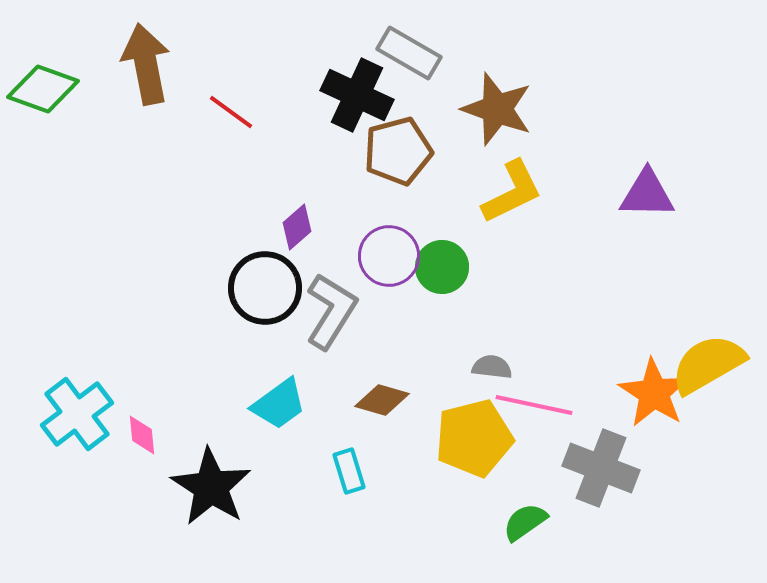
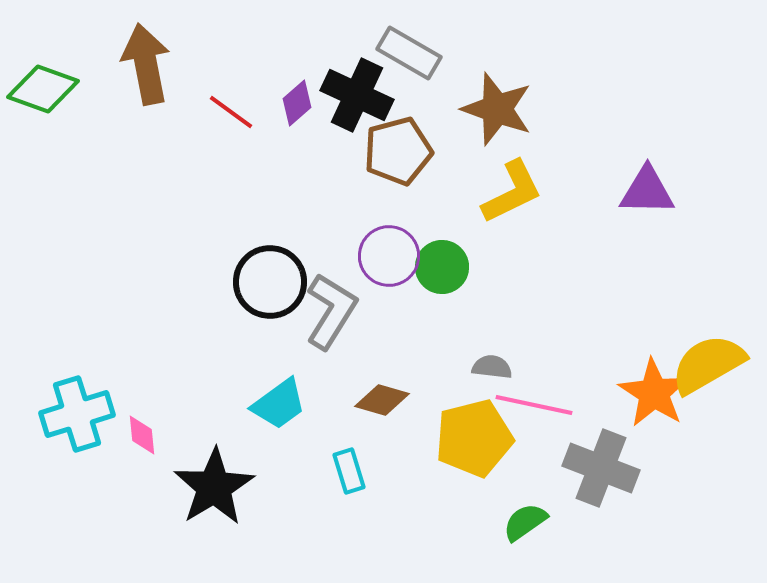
purple triangle: moved 3 px up
purple diamond: moved 124 px up
black circle: moved 5 px right, 6 px up
cyan cross: rotated 20 degrees clockwise
black star: moved 3 px right; rotated 8 degrees clockwise
